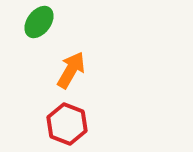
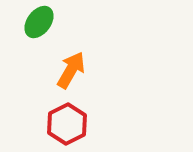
red hexagon: rotated 12 degrees clockwise
